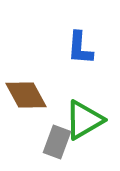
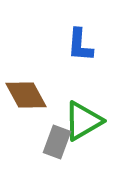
blue L-shape: moved 3 px up
green triangle: moved 1 px left, 1 px down
